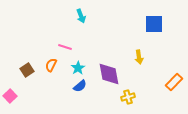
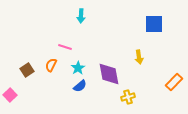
cyan arrow: rotated 24 degrees clockwise
pink square: moved 1 px up
